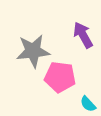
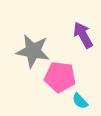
gray star: rotated 16 degrees clockwise
cyan semicircle: moved 8 px left, 3 px up
